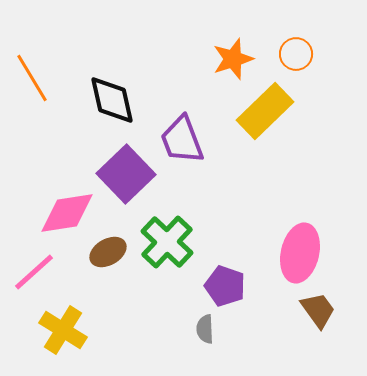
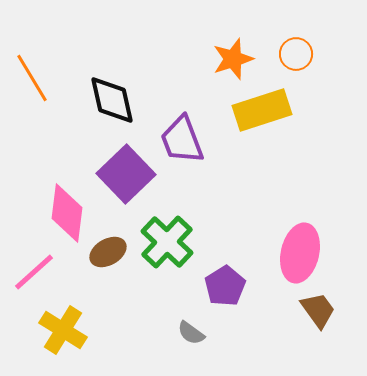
yellow rectangle: moved 3 px left, 1 px up; rotated 26 degrees clockwise
pink diamond: rotated 74 degrees counterclockwise
purple pentagon: rotated 21 degrees clockwise
gray semicircle: moved 14 px left, 4 px down; rotated 52 degrees counterclockwise
